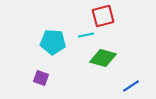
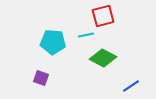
green diamond: rotated 12 degrees clockwise
